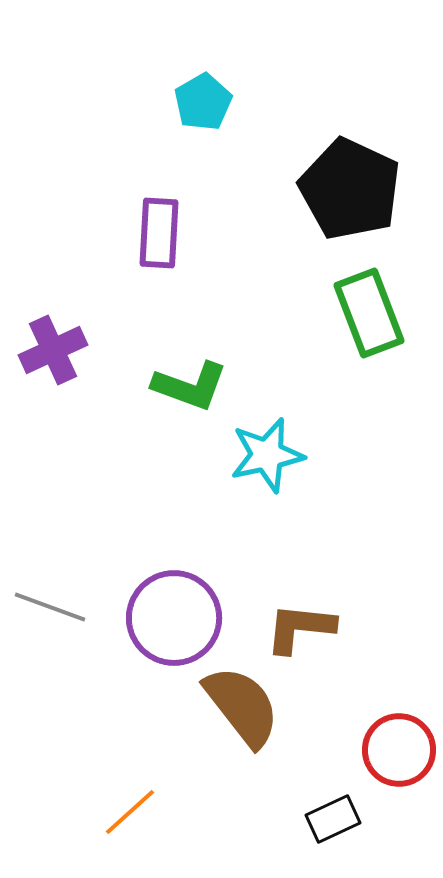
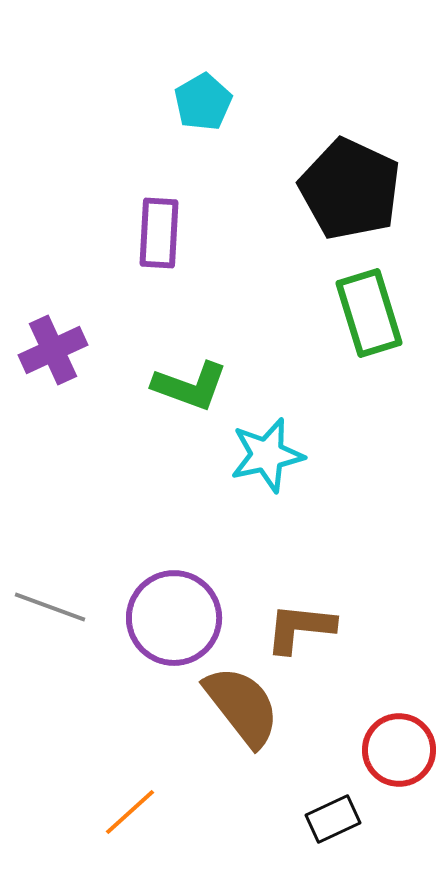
green rectangle: rotated 4 degrees clockwise
